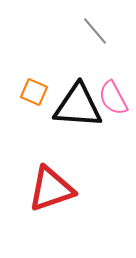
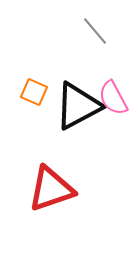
black triangle: rotated 32 degrees counterclockwise
